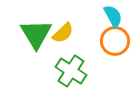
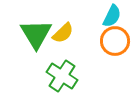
cyan semicircle: moved 1 px left; rotated 55 degrees clockwise
green cross: moved 9 px left, 5 px down
